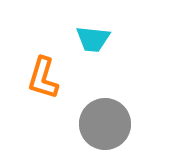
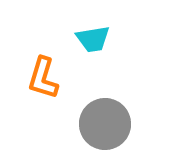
cyan trapezoid: rotated 15 degrees counterclockwise
